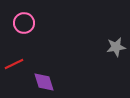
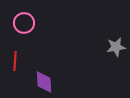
red line: moved 1 px right, 3 px up; rotated 60 degrees counterclockwise
purple diamond: rotated 15 degrees clockwise
